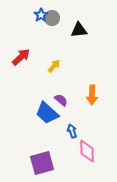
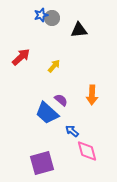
blue star: rotated 16 degrees clockwise
blue arrow: rotated 32 degrees counterclockwise
pink diamond: rotated 15 degrees counterclockwise
